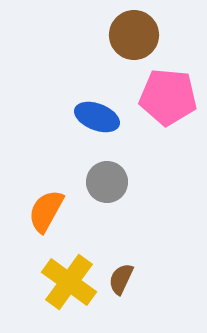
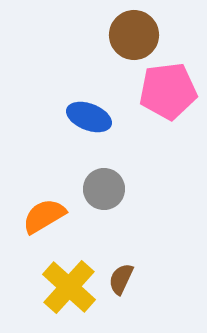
pink pentagon: moved 6 px up; rotated 12 degrees counterclockwise
blue ellipse: moved 8 px left
gray circle: moved 3 px left, 7 px down
orange semicircle: moved 2 px left, 5 px down; rotated 30 degrees clockwise
yellow cross: moved 5 px down; rotated 6 degrees clockwise
